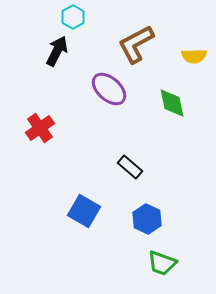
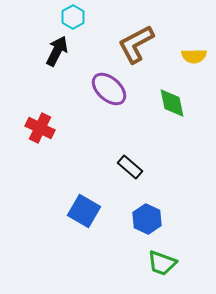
red cross: rotated 28 degrees counterclockwise
